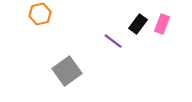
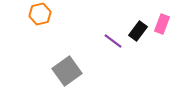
black rectangle: moved 7 px down
